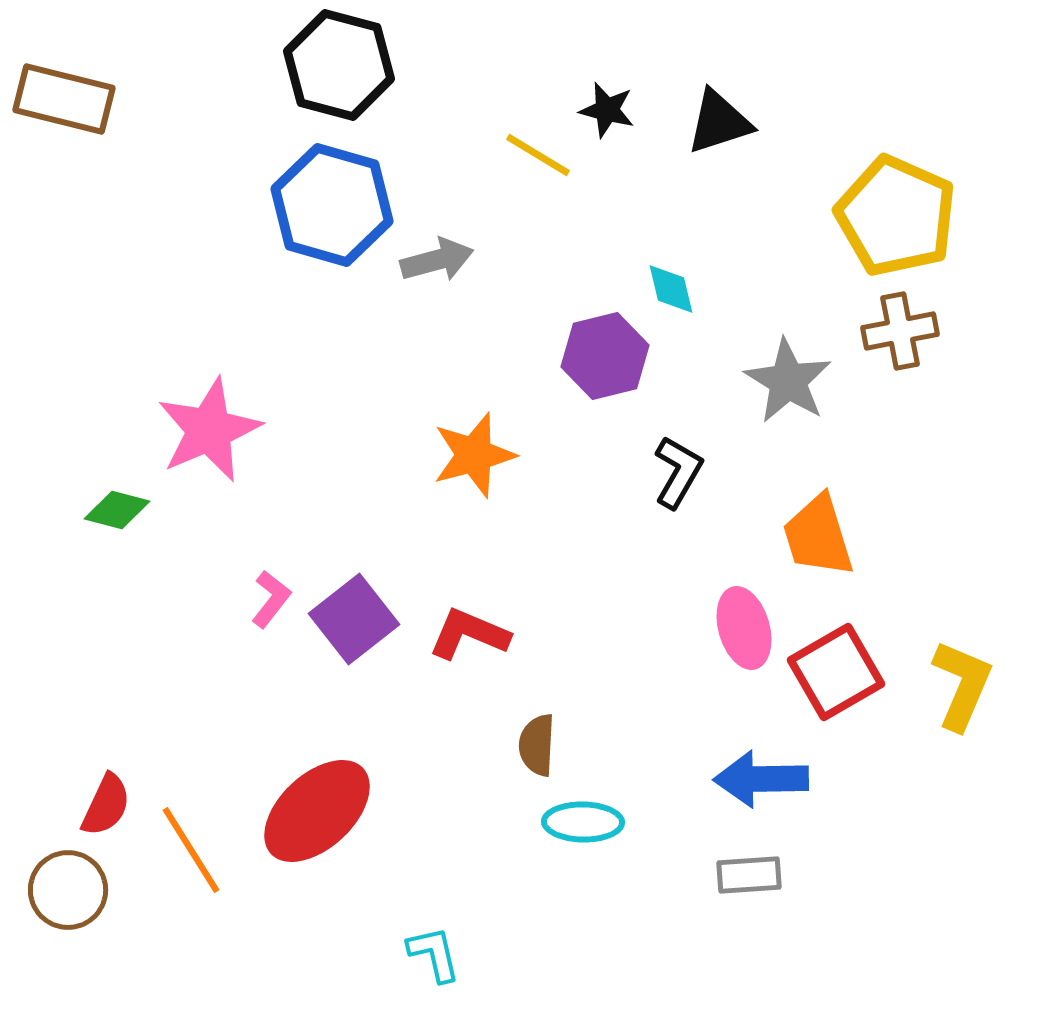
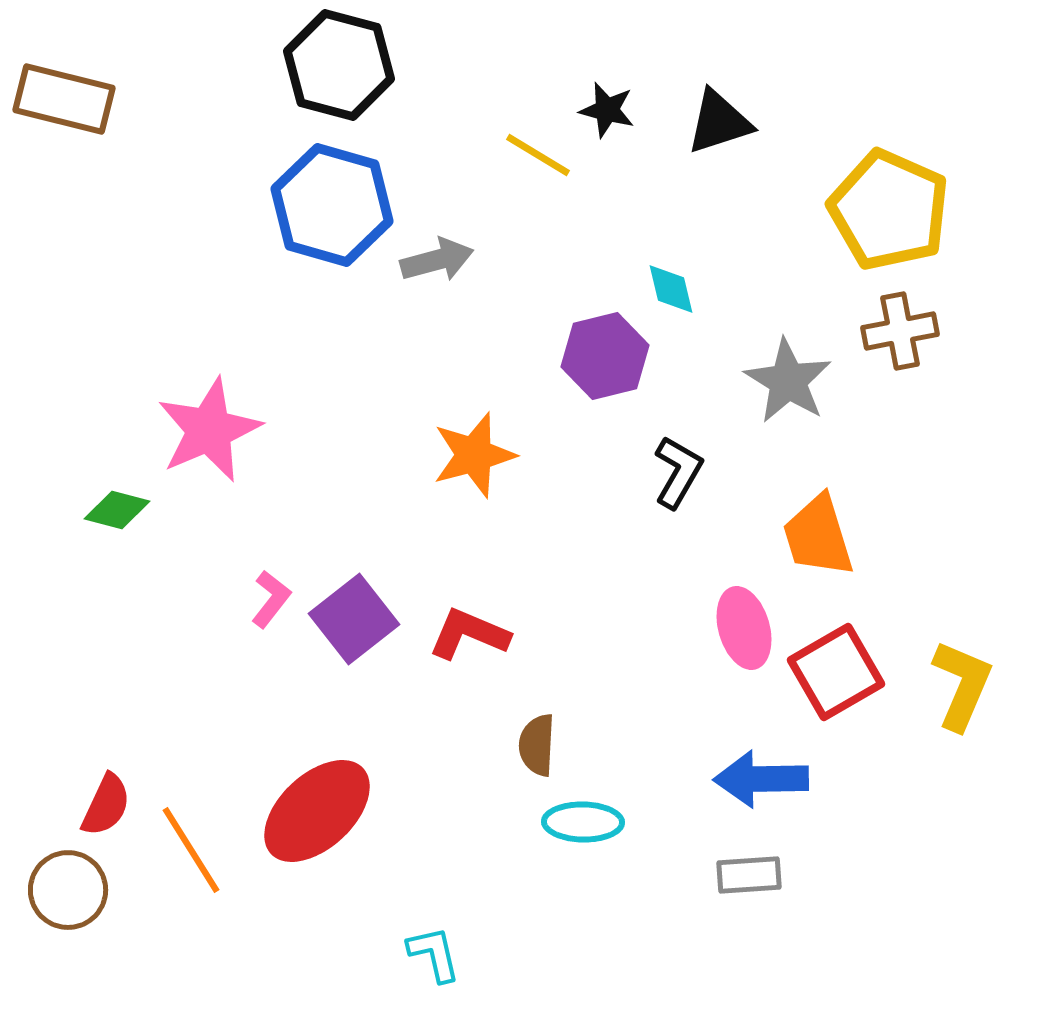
yellow pentagon: moved 7 px left, 6 px up
